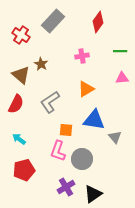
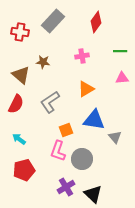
red diamond: moved 2 px left
red cross: moved 1 px left, 3 px up; rotated 24 degrees counterclockwise
brown star: moved 2 px right, 2 px up; rotated 24 degrees counterclockwise
orange square: rotated 24 degrees counterclockwise
black triangle: rotated 42 degrees counterclockwise
